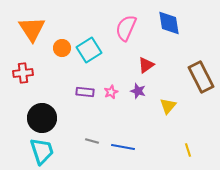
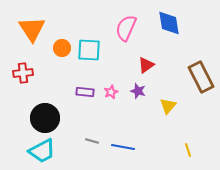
cyan square: rotated 35 degrees clockwise
black circle: moved 3 px right
cyan trapezoid: rotated 80 degrees clockwise
